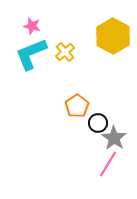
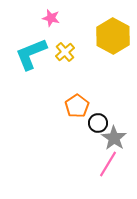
pink star: moved 19 px right, 8 px up
